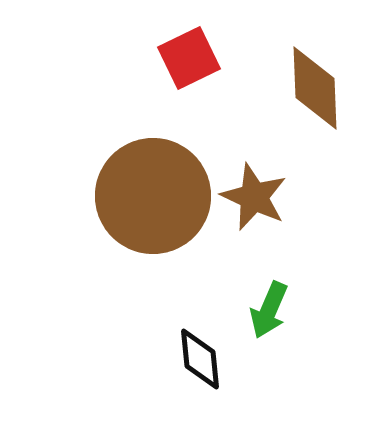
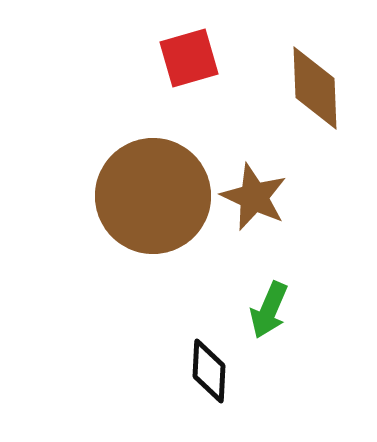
red square: rotated 10 degrees clockwise
black diamond: moved 9 px right, 12 px down; rotated 8 degrees clockwise
